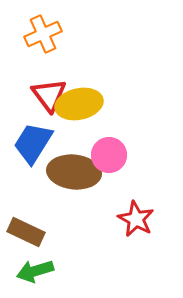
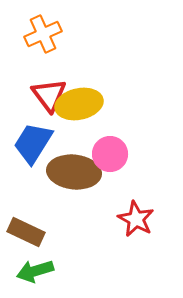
pink circle: moved 1 px right, 1 px up
